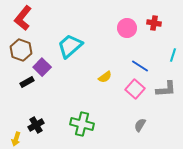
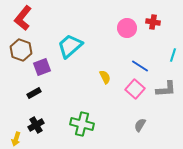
red cross: moved 1 px left, 1 px up
purple square: rotated 24 degrees clockwise
yellow semicircle: rotated 80 degrees counterclockwise
black rectangle: moved 7 px right, 11 px down
